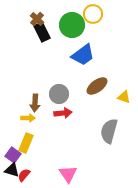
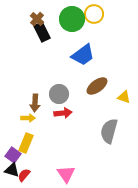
yellow circle: moved 1 px right
green circle: moved 6 px up
pink triangle: moved 2 px left
